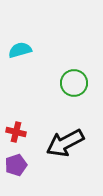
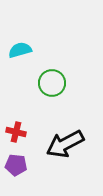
green circle: moved 22 px left
black arrow: moved 1 px down
purple pentagon: rotated 25 degrees clockwise
